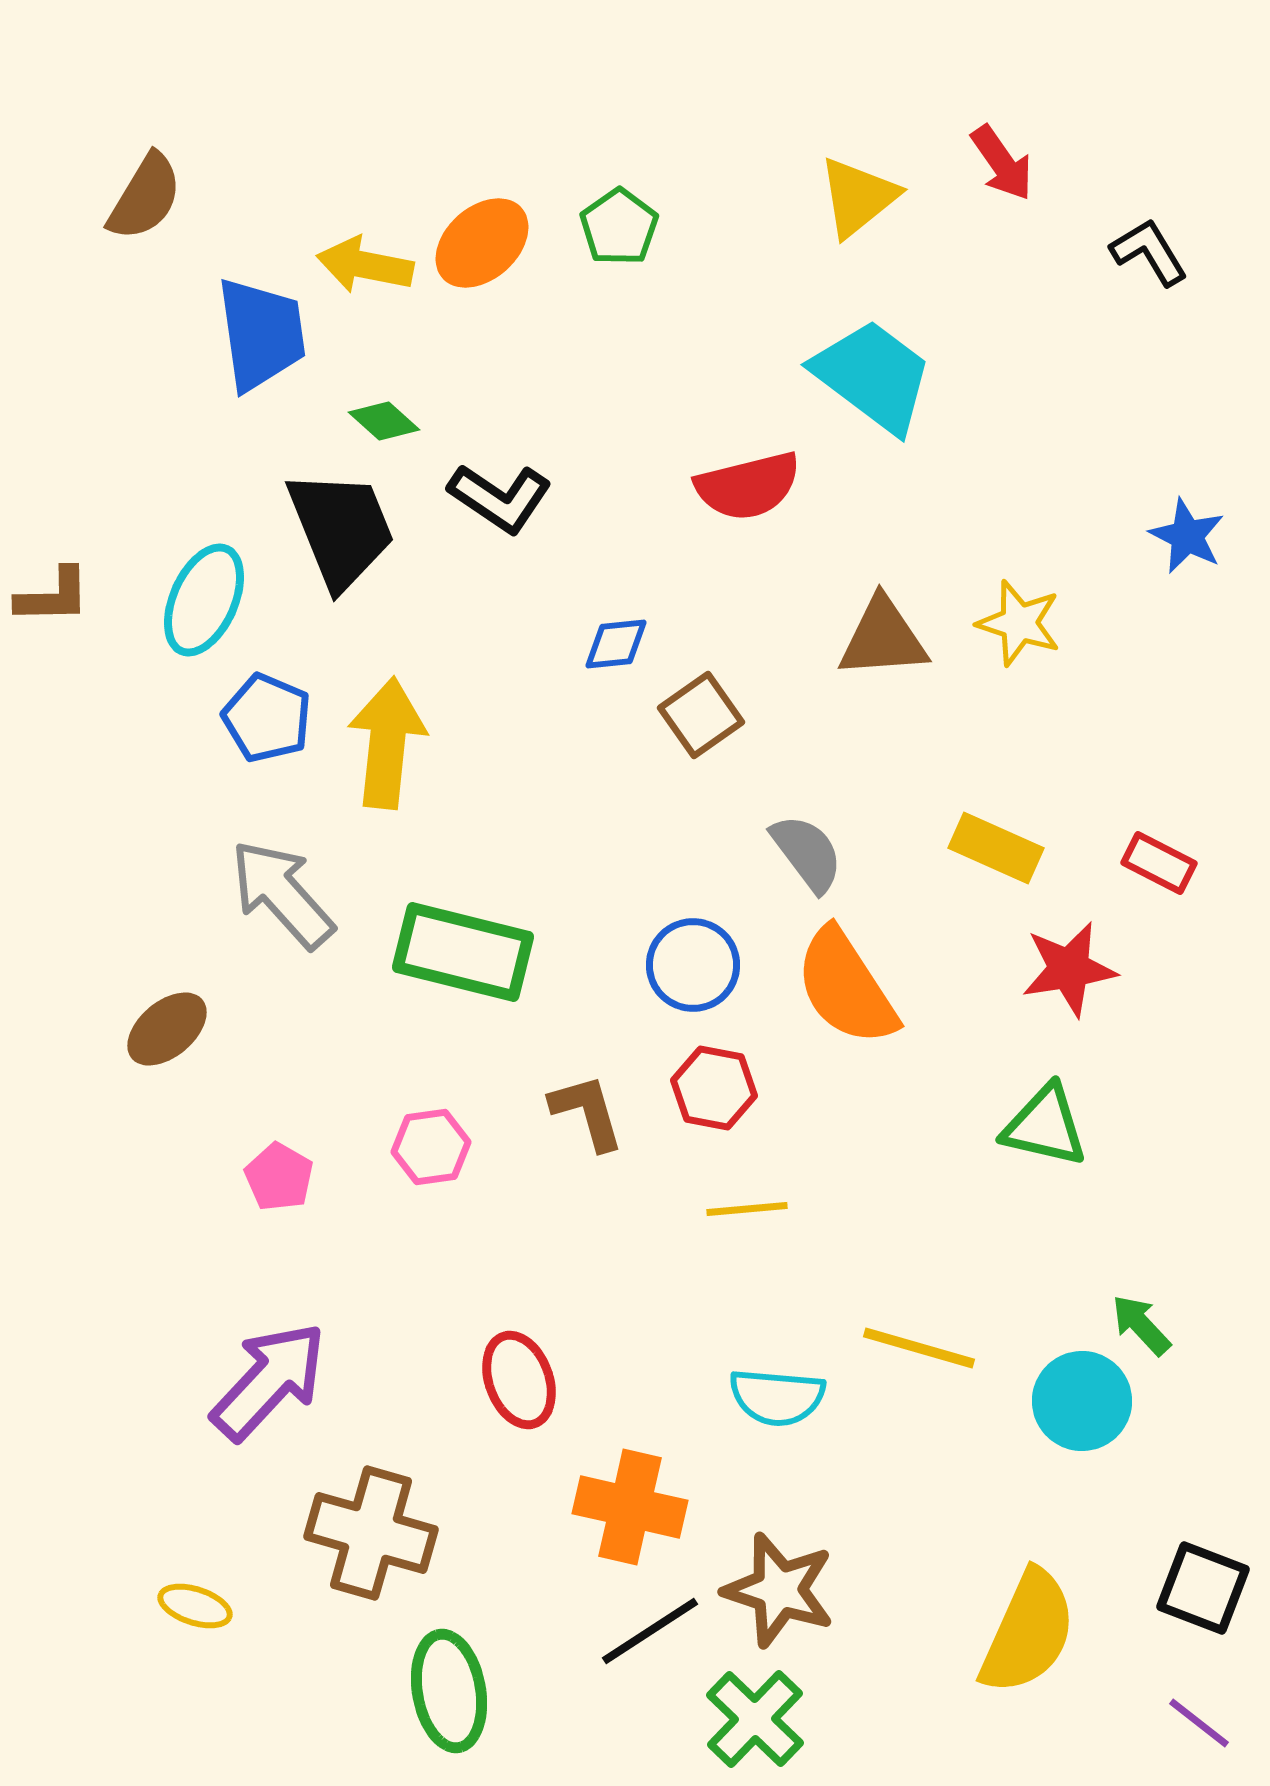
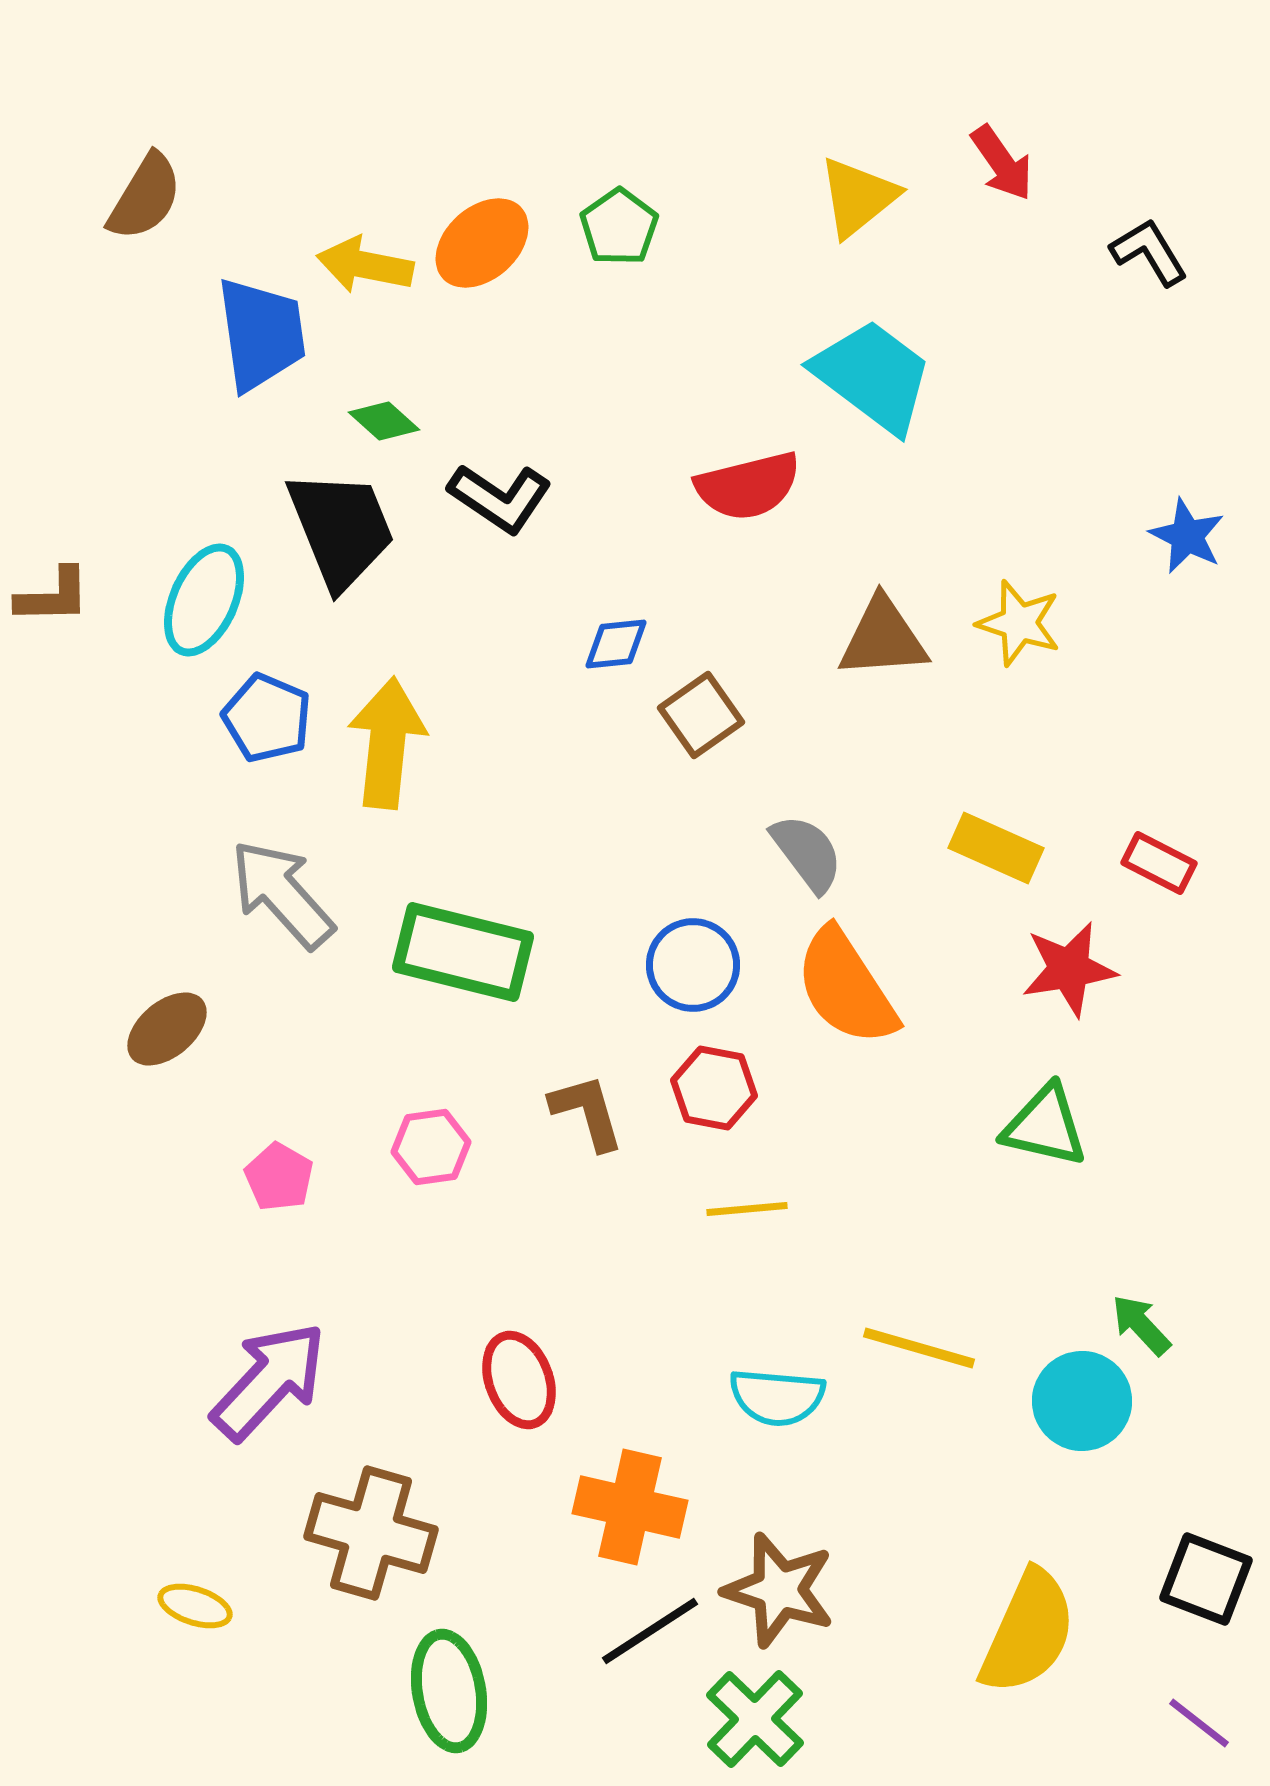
black square at (1203, 1588): moved 3 px right, 9 px up
